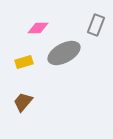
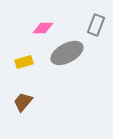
pink diamond: moved 5 px right
gray ellipse: moved 3 px right
